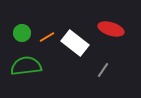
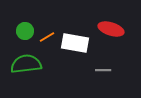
green circle: moved 3 px right, 2 px up
white rectangle: rotated 28 degrees counterclockwise
green semicircle: moved 2 px up
gray line: rotated 56 degrees clockwise
